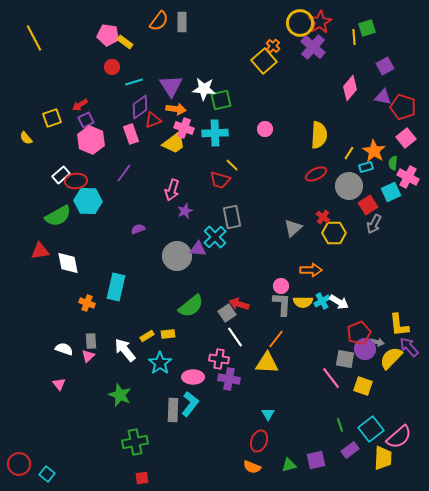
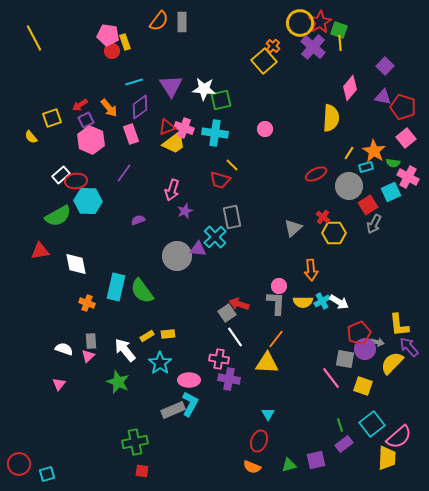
green square at (367, 28): moved 28 px left, 2 px down; rotated 36 degrees clockwise
yellow line at (354, 37): moved 14 px left, 6 px down
yellow rectangle at (125, 42): rotated 35 degrees clockwise
purple square at (385, 66): rotated 18 degrees counterclockwise
red circle at (112, 67): moved 16 px up
orange arrow at (176, 109): moved 67 px left, 1 px up; rotated 42 degrees clockwise
red triangle at (153, 120): moved 14 px right, 7 px down
cyan cross at (215, 133): rotated 10 degrees clockwise
yellow semicircle at (319, 135): moved 12 px right, 17 px up
yellow semicircle at (26, 138): moved 5 px right, 1 px up
green semicircle at (393, 163): rotated 88 degrees counterclockwise
purple semicircle at (138, 229): moved 9 px up
white diamond at (68, 263): moved 8 px right, 1 px down
orange arrow at (311, 270): rotated 85 degrees clockwise
pink circle at (281, 286): moved 2 px left
gray L-shape at (282, 304): moved 6 px left, 1 px up
green semicircle at (191, 306): moved 49 px left, 15 px up; rotated 92 degrees clockwise
yellow semicircle at (391, 358): moved 1 px right, 5 px down
pink ellipse at (193, 377): moved 4 px left, 3 px down
pink triangle at (59, 384): rotated 16 degrees clockwise
green star at (120, 395): moved 2 px left, 13 px up
cyan L-shape at (190, 404): rotated 10 degrees counterclockwise
gray rectangle at (173, 410): rotated 65 degrees clockwise
cyan square at (371, 429): moved 1 px right, 5 px up
purple rectangle at (350, 450): moved 6 px left, 6 px up
yellow trapezoid at (383, 458): moved 4 px right
cyan square at (47, 474): rotated 35 degrees clockwise
red square at (142, 478): moved 7 px up; rotated 16 degrees clockwise
